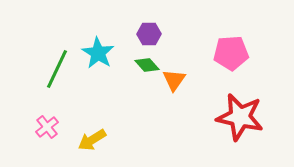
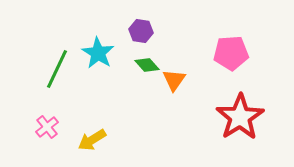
purple hexagon: moved 8 px left, 3 px up; rotated 10 degrees clockwise
red star: rotated 27 degrees clockwise
